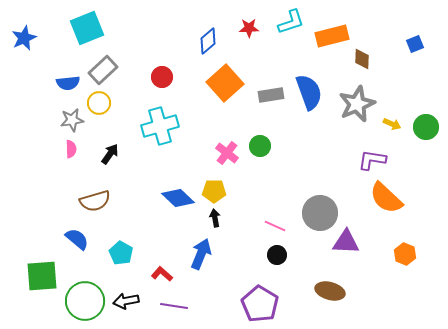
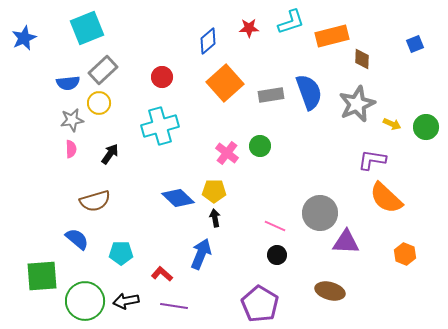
cyan pentagon at (121, 253): rotated 30 degrees counterclockwise
